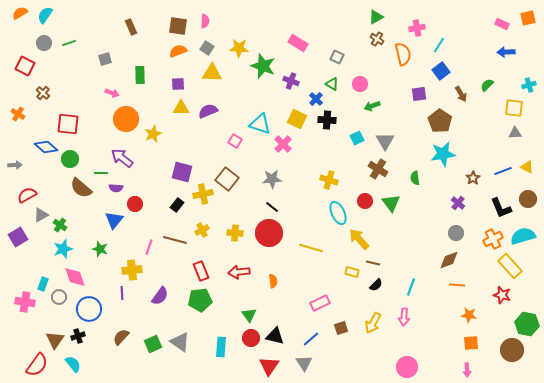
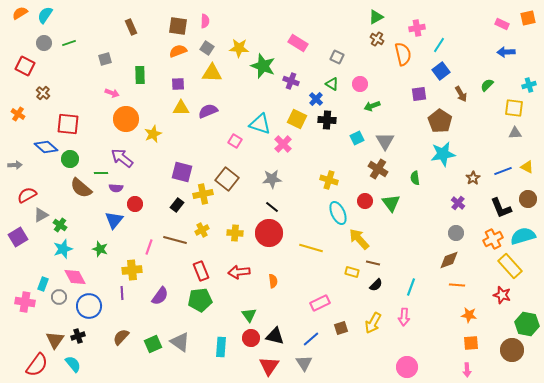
pink diamond at (75, 277): rotated 10 degrees counterclockwise
blue circle at (89, 309): moved 3 px up
